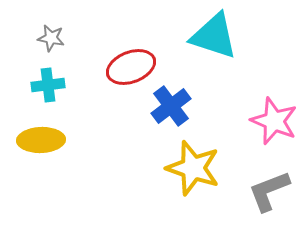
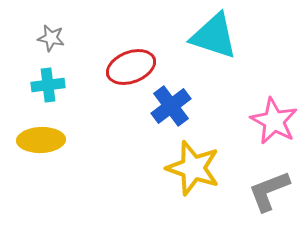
pink star: rotated 6 degrees clockwise
